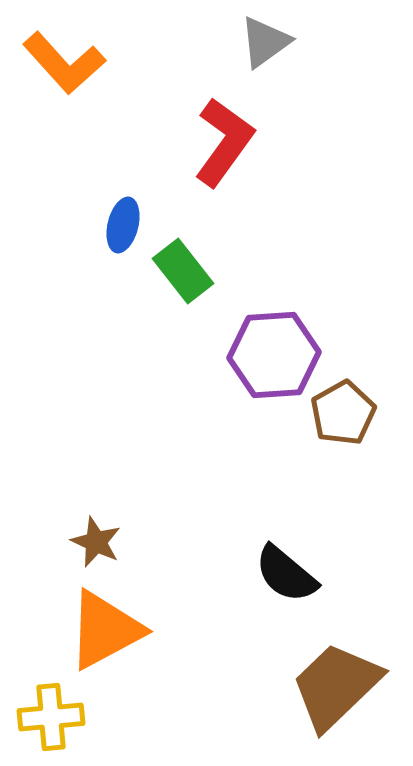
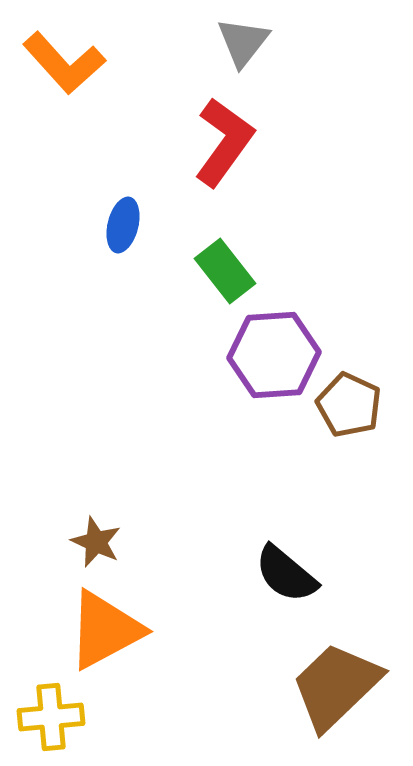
gray triangle: moved 22 px left; rotated 16 degrees counterclockwise
green rectangle: moved 42 px right
brown pentagon: moved 6 px right, 8 px up; rotated 18 degrees counterclockwise
